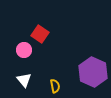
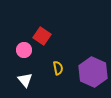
red square: moved 2 px right, 2 px down
white triangle: moved 1 px right
yellow semicircle: moved 3 px right, 18 px up
